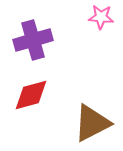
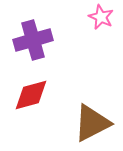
pink star: rotated 20 degrees clockwise
